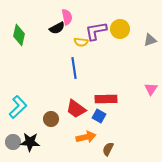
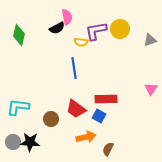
cyan L-shape: rotated 130 degrees counterclockwise
